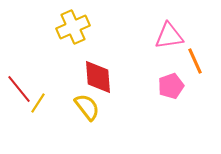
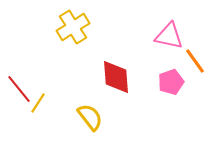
yellow cross: rotated 8 degrees counterclockwise
pink triangle: rotated 20 degrees clockwise
orange line: rotated 12 degrees counterclockwise
red diamond: moved 18 px right
pink pentagon: moved 4 px up
yellow semicircle: moved 3 px right, 10 px down
